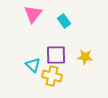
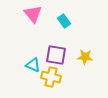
pink triangle: rotated 18 degrees counterclockwise
purple square: rotated 10 degrees clockwise
cyan triangle: rotated 21 degrees counterclockwise
yellow cross: moved 1 px left, 1 px down
